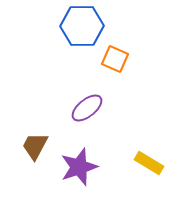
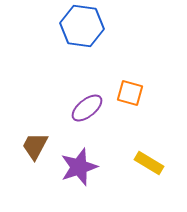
blue hexagon: rotated 9 degrees clockwise
orange square: moved 15 px right, 34 px down; rotated 8 degrees counterclockwise
